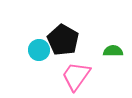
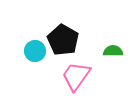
cyan circle: moved 4 px left, 1 px down
